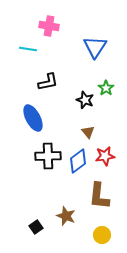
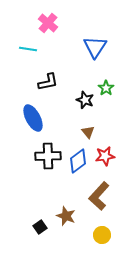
pink cross: moved 1 px left, 3 px up; rotated 30 degrees clockwise
brown L-shape: rotated 36 degrees clockwise
black square: moved 4 px right
